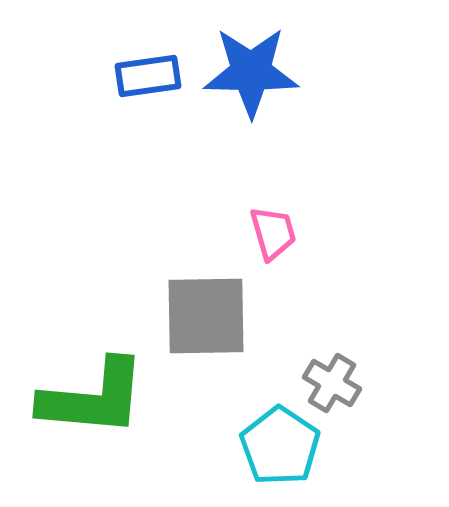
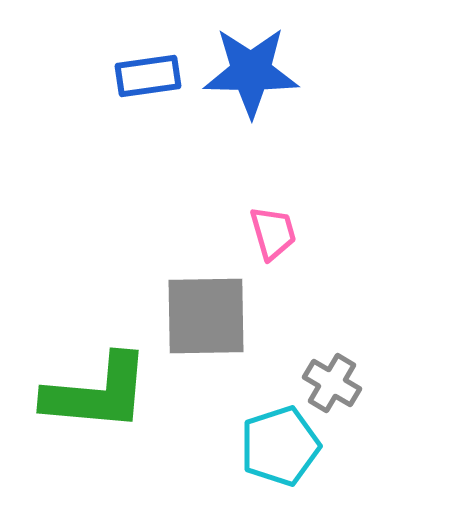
green L-shape: moved 4 px right, 5 px up
cyan pentagon: rotated 20 degrees clockwise
